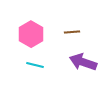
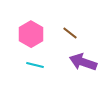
brown line: moved 2 px left, 1 px down; rotated 42 degrees clockwise
